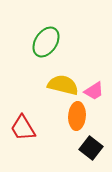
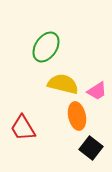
green ellipse: moved 5 px down
yellow semicircle: moved 1 px up
pink trapezoid: moved 3 px right
orange ellipse: rotated 16 degrees counterclockwise
